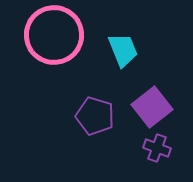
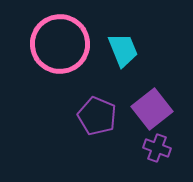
pink circle: moved 6 px right, 9 px down
purple square: moved 2 px down
purple pentagon: moved 2 px right; rotated 6 degrees clockwise
